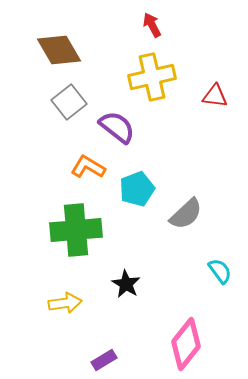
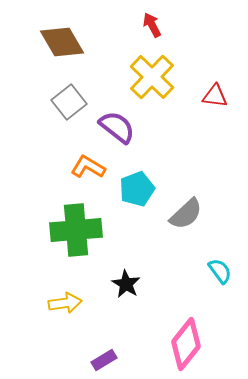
brown diamond: moved 3 px right, 8 px up
yellow cross: rotated 33 degrees counterclockwise
